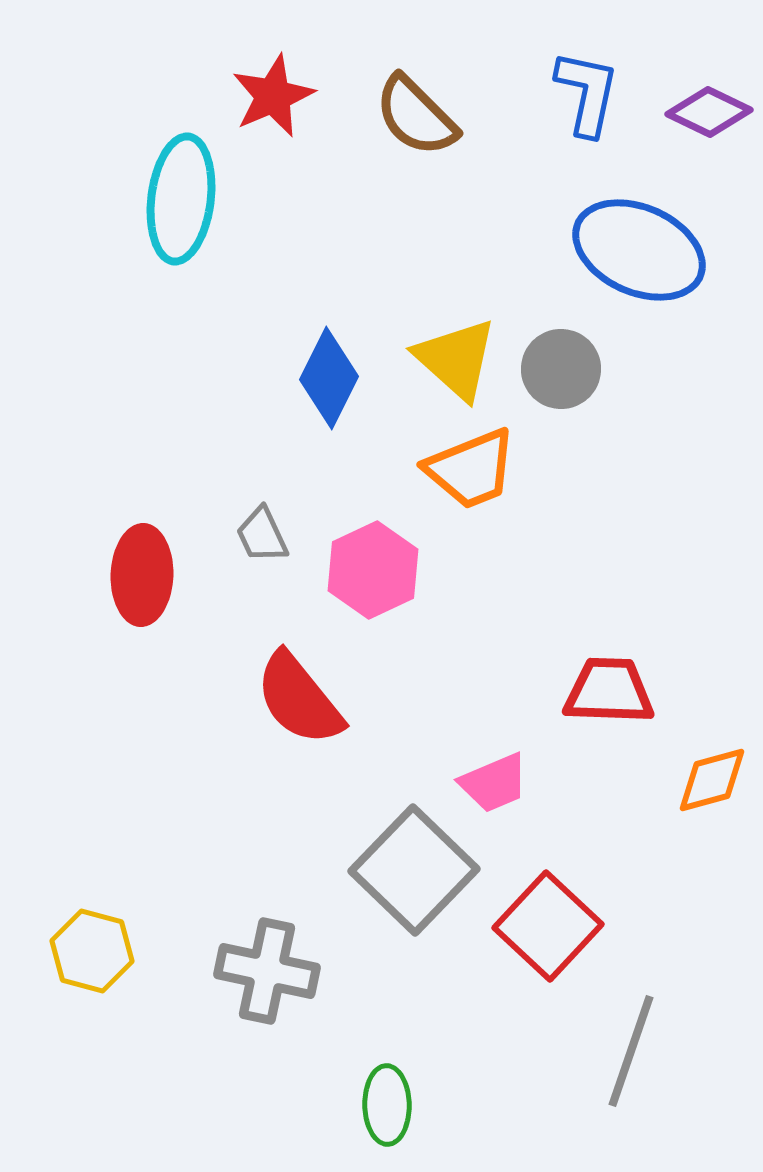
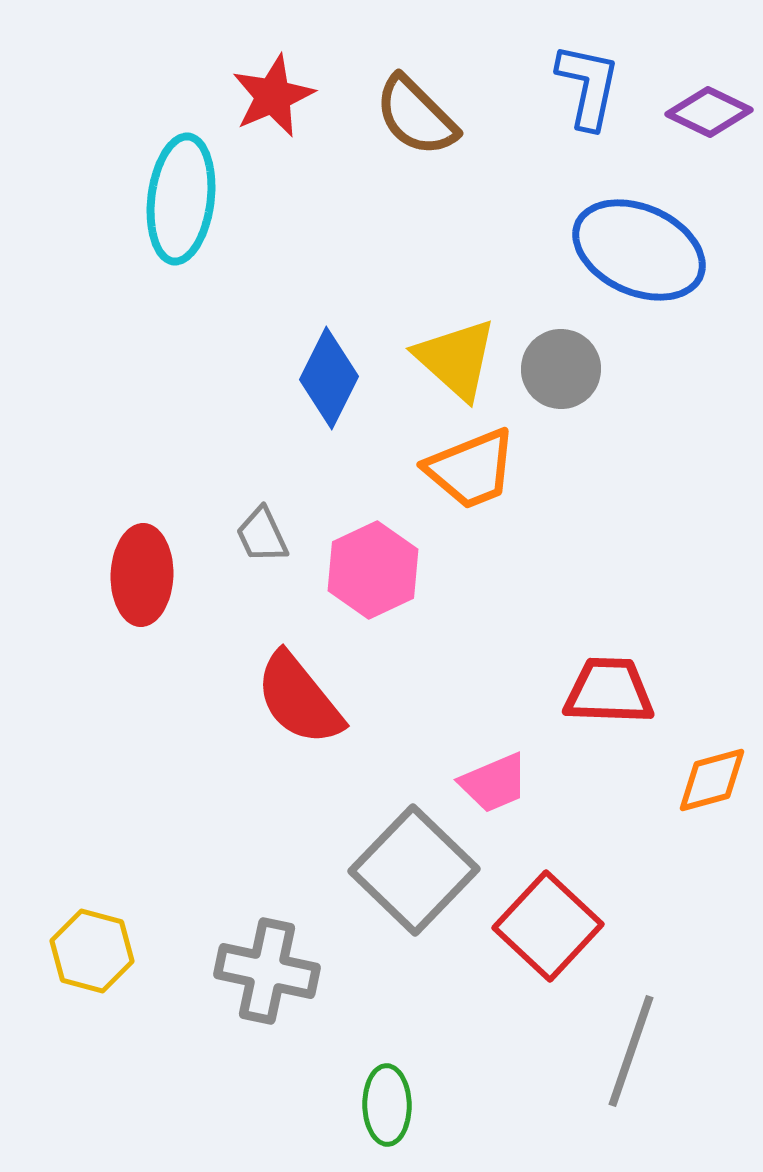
blue L-shape: moved 1 px right, 7 px up
